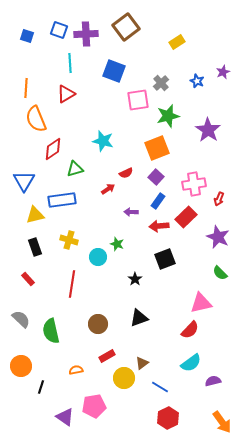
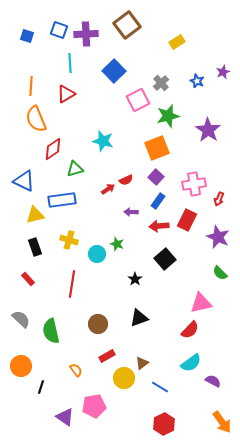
brown square at (126, 27): moved 1 px right, 2 px up
blue square at (114, 71): rotated 25 degrees clockwise
orange line at (26, 88): moved 5 px right, 2 px up
pink square at (138, 100): rotated 20 degrees counterclockwise
red semicircle at (126, 173): moved 7 px down
blue triangle at (24, 181): rotated 35 degrees counterclockwise
red rectangle at (186, 217): moved 1 px right, 3 px down; rotated 20 degrees counterclockwise
cyan circle at (98, 257): moved 1 px left, 3 px up
black square at (165, 259): rotated 20 degrees counterclockwise
orange semicircle at (76, 370): rotated 64 degrees clockwise
purple semicircle at (213, 381): rotated 42 degrees clockwise
red hexagon at (168, 418): moved 4 px left, 6 px down
